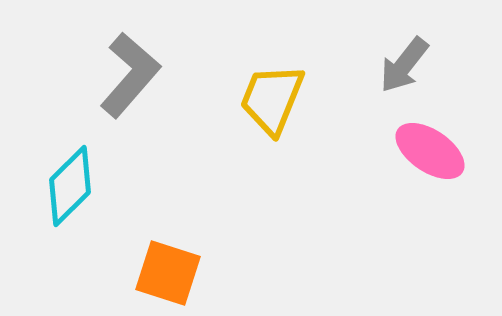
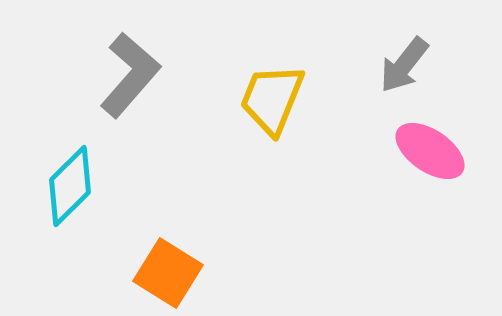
orange square: rotated 14 degrees clockwise
